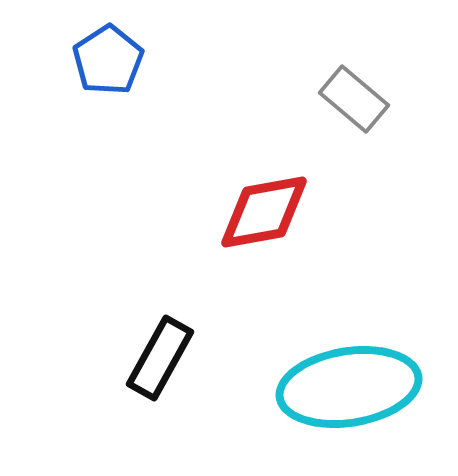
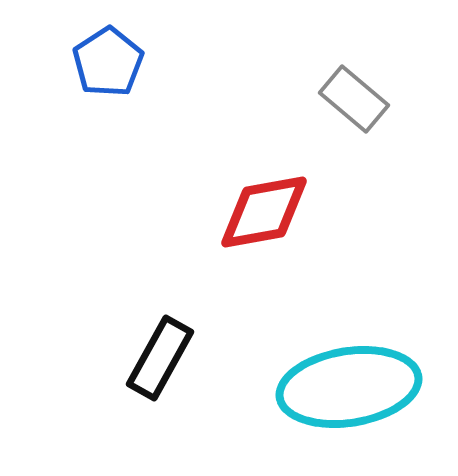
blue pentagon: moved 2 px down
